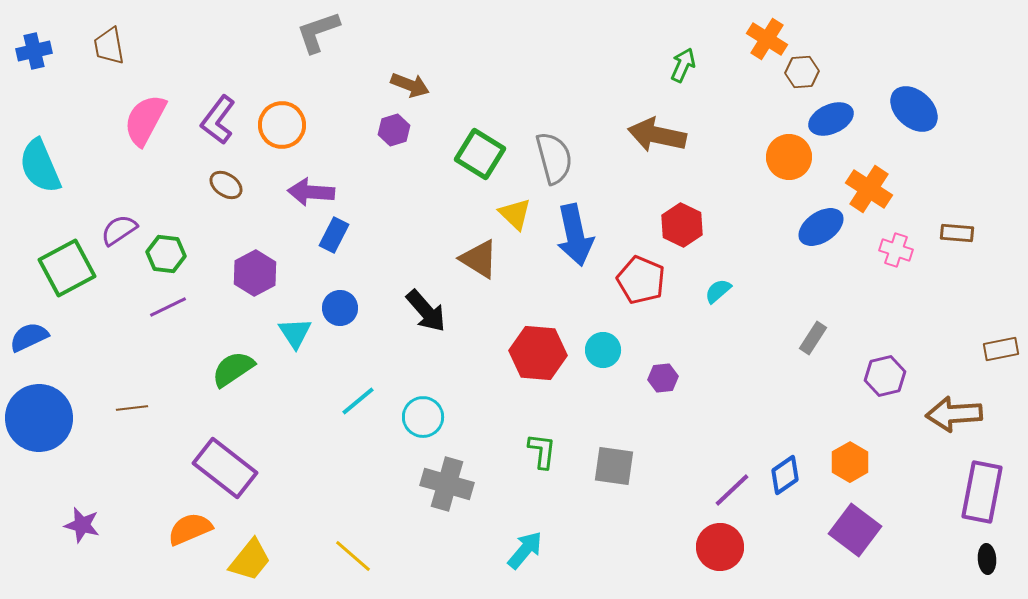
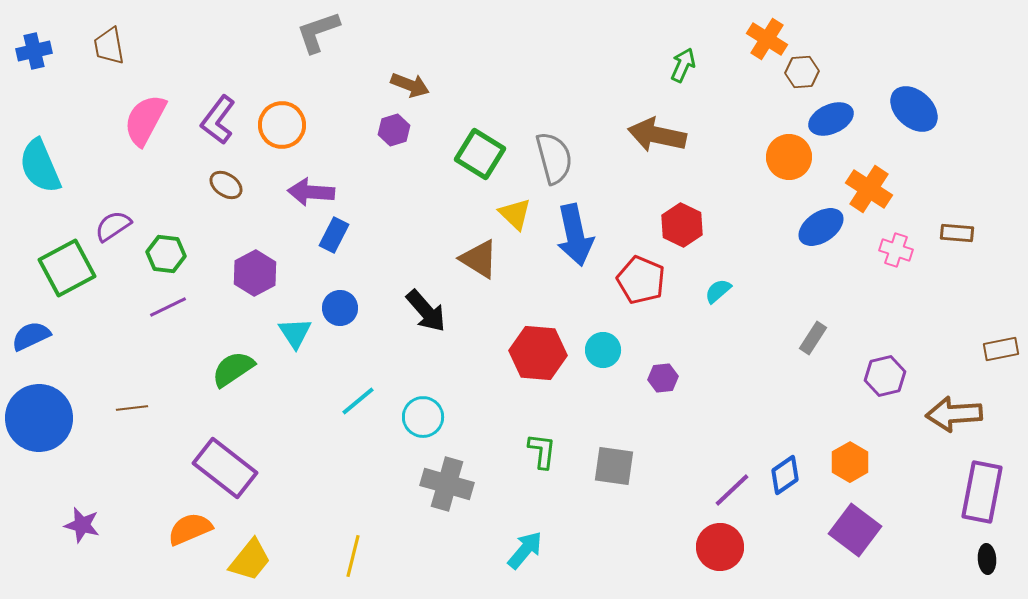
purple semicircle at (119, 230): moved 6 px left, 4 px up
blue semicircle at (29, 337): moved 2 px right, 1 px up
yellow line at (353, 556): rotated 63 degrees clockwise
